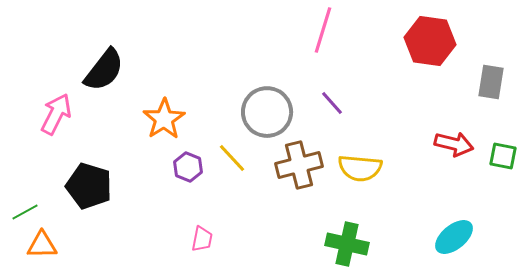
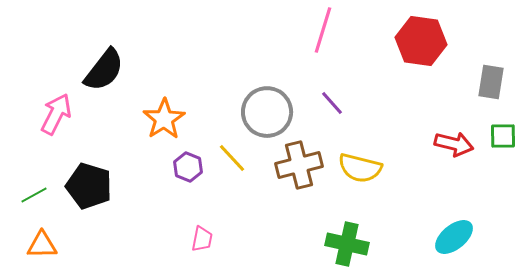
red hexagon: moved 9 px left
green square: moved 20 px up; rotated 12 degrees counterclockwise
yellow semicircle: rotated 9 degrees clockwise
green line: moved 9 px right, 17 px up
